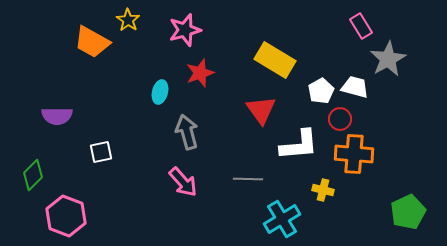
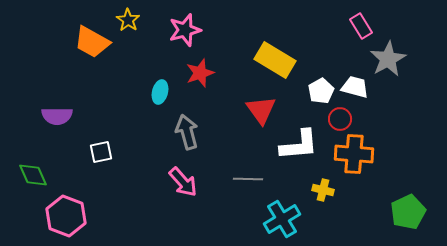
green diamond: rotated 68 degrees counterclockwise
